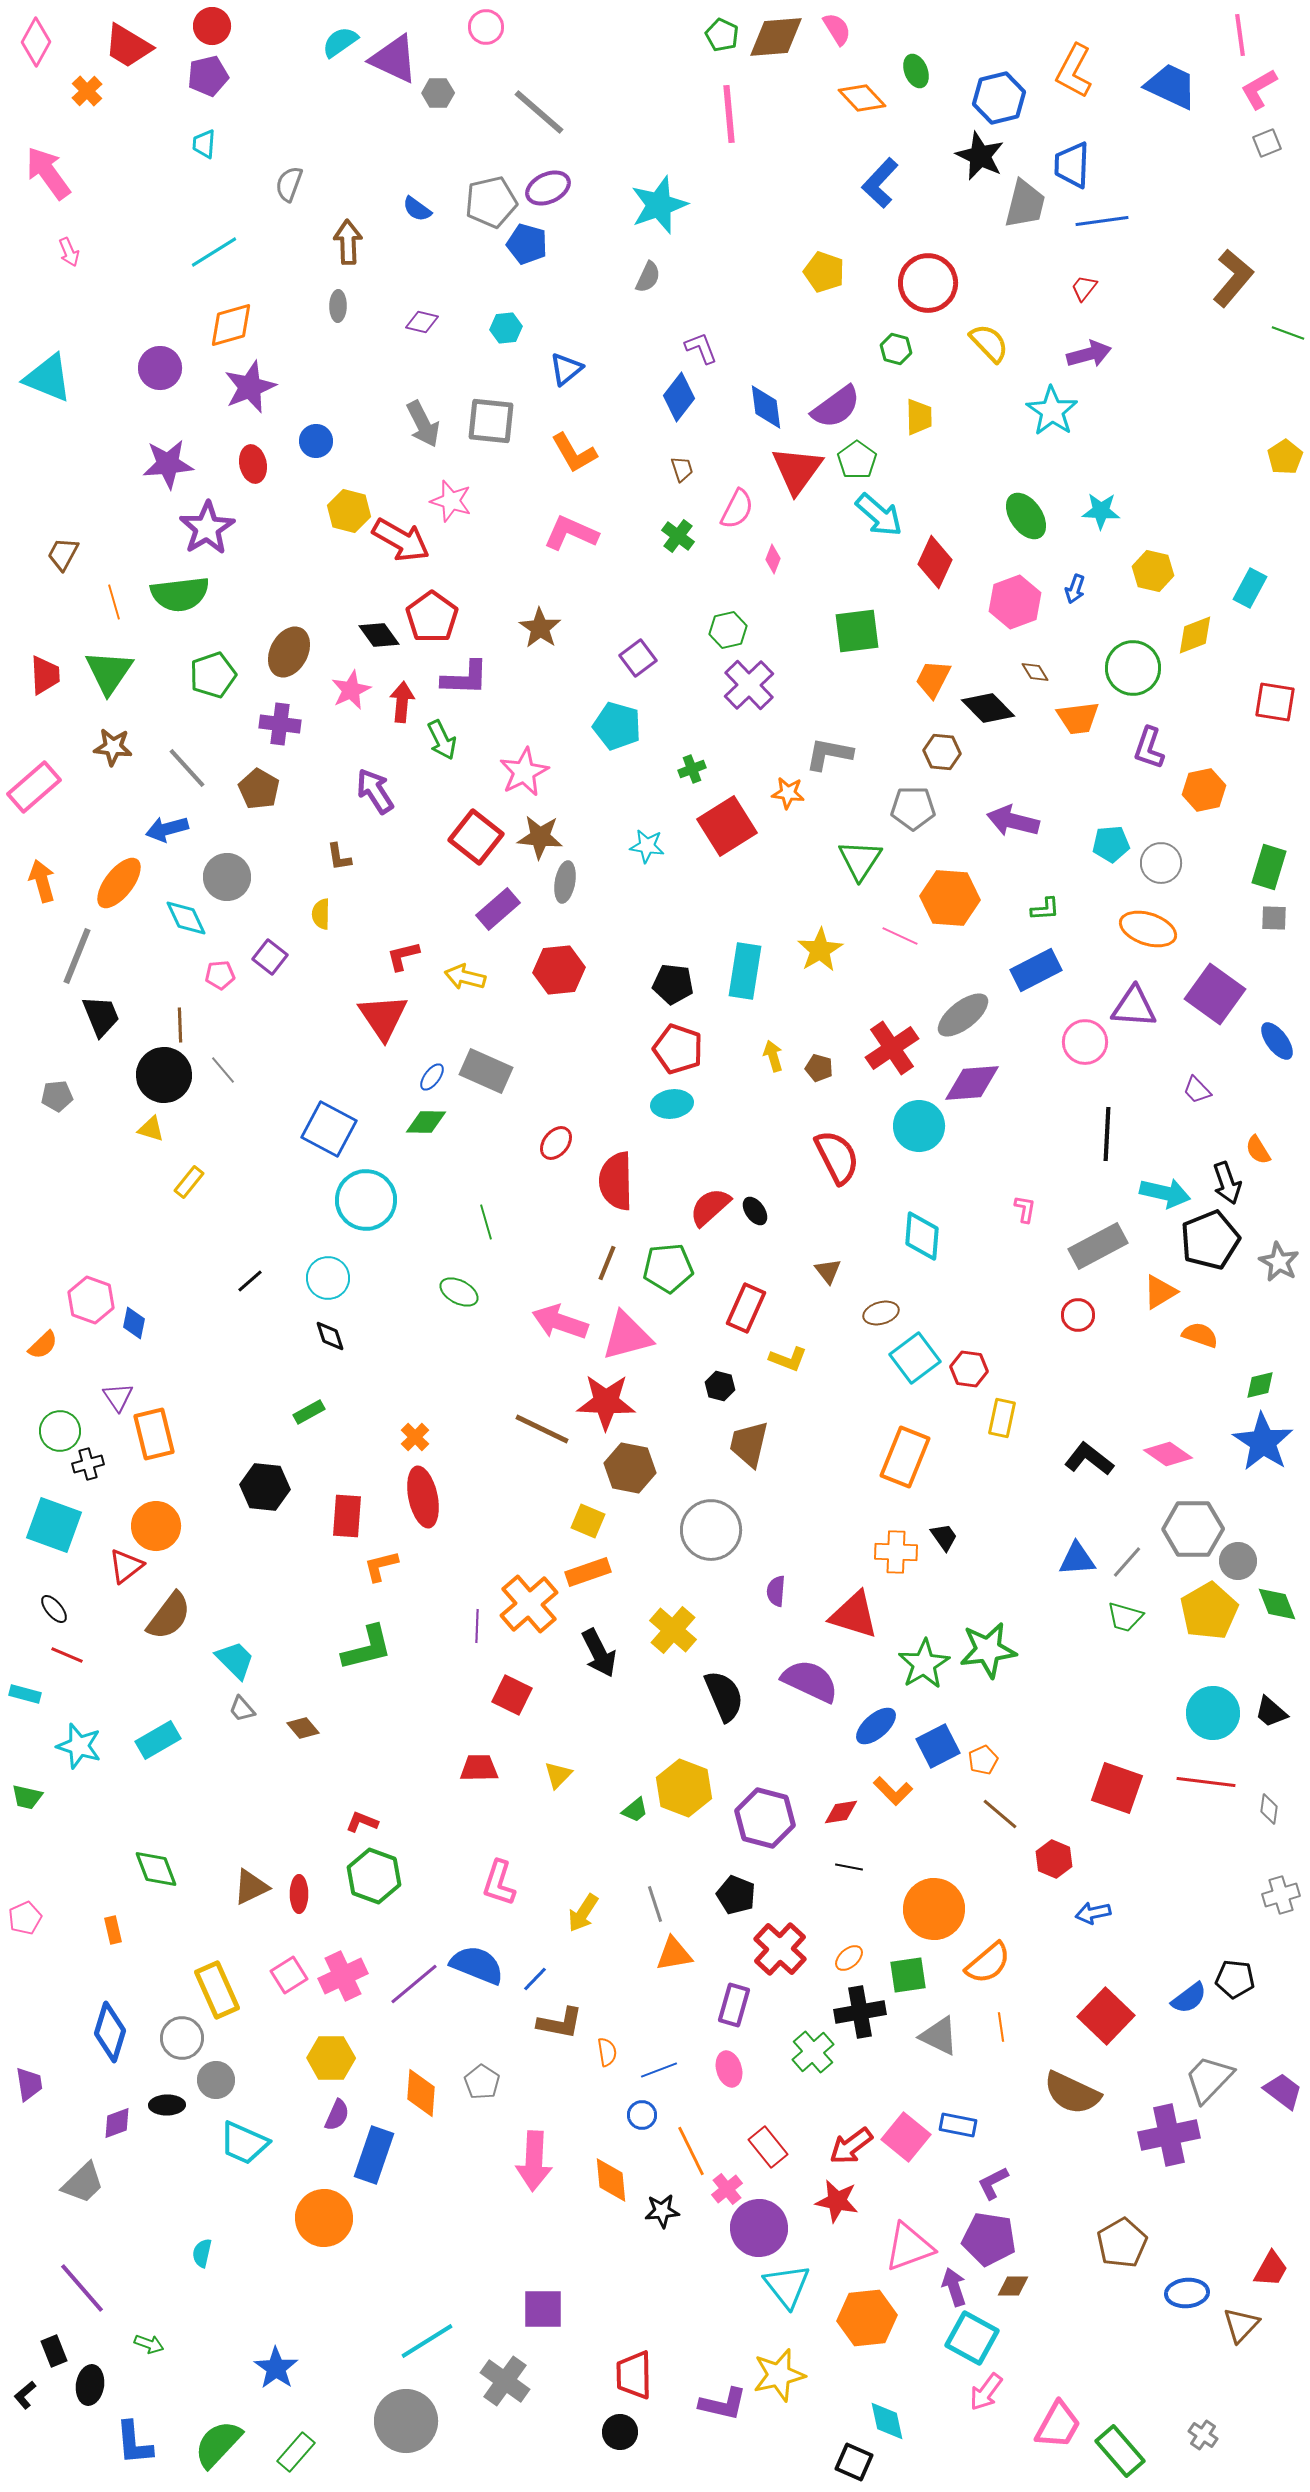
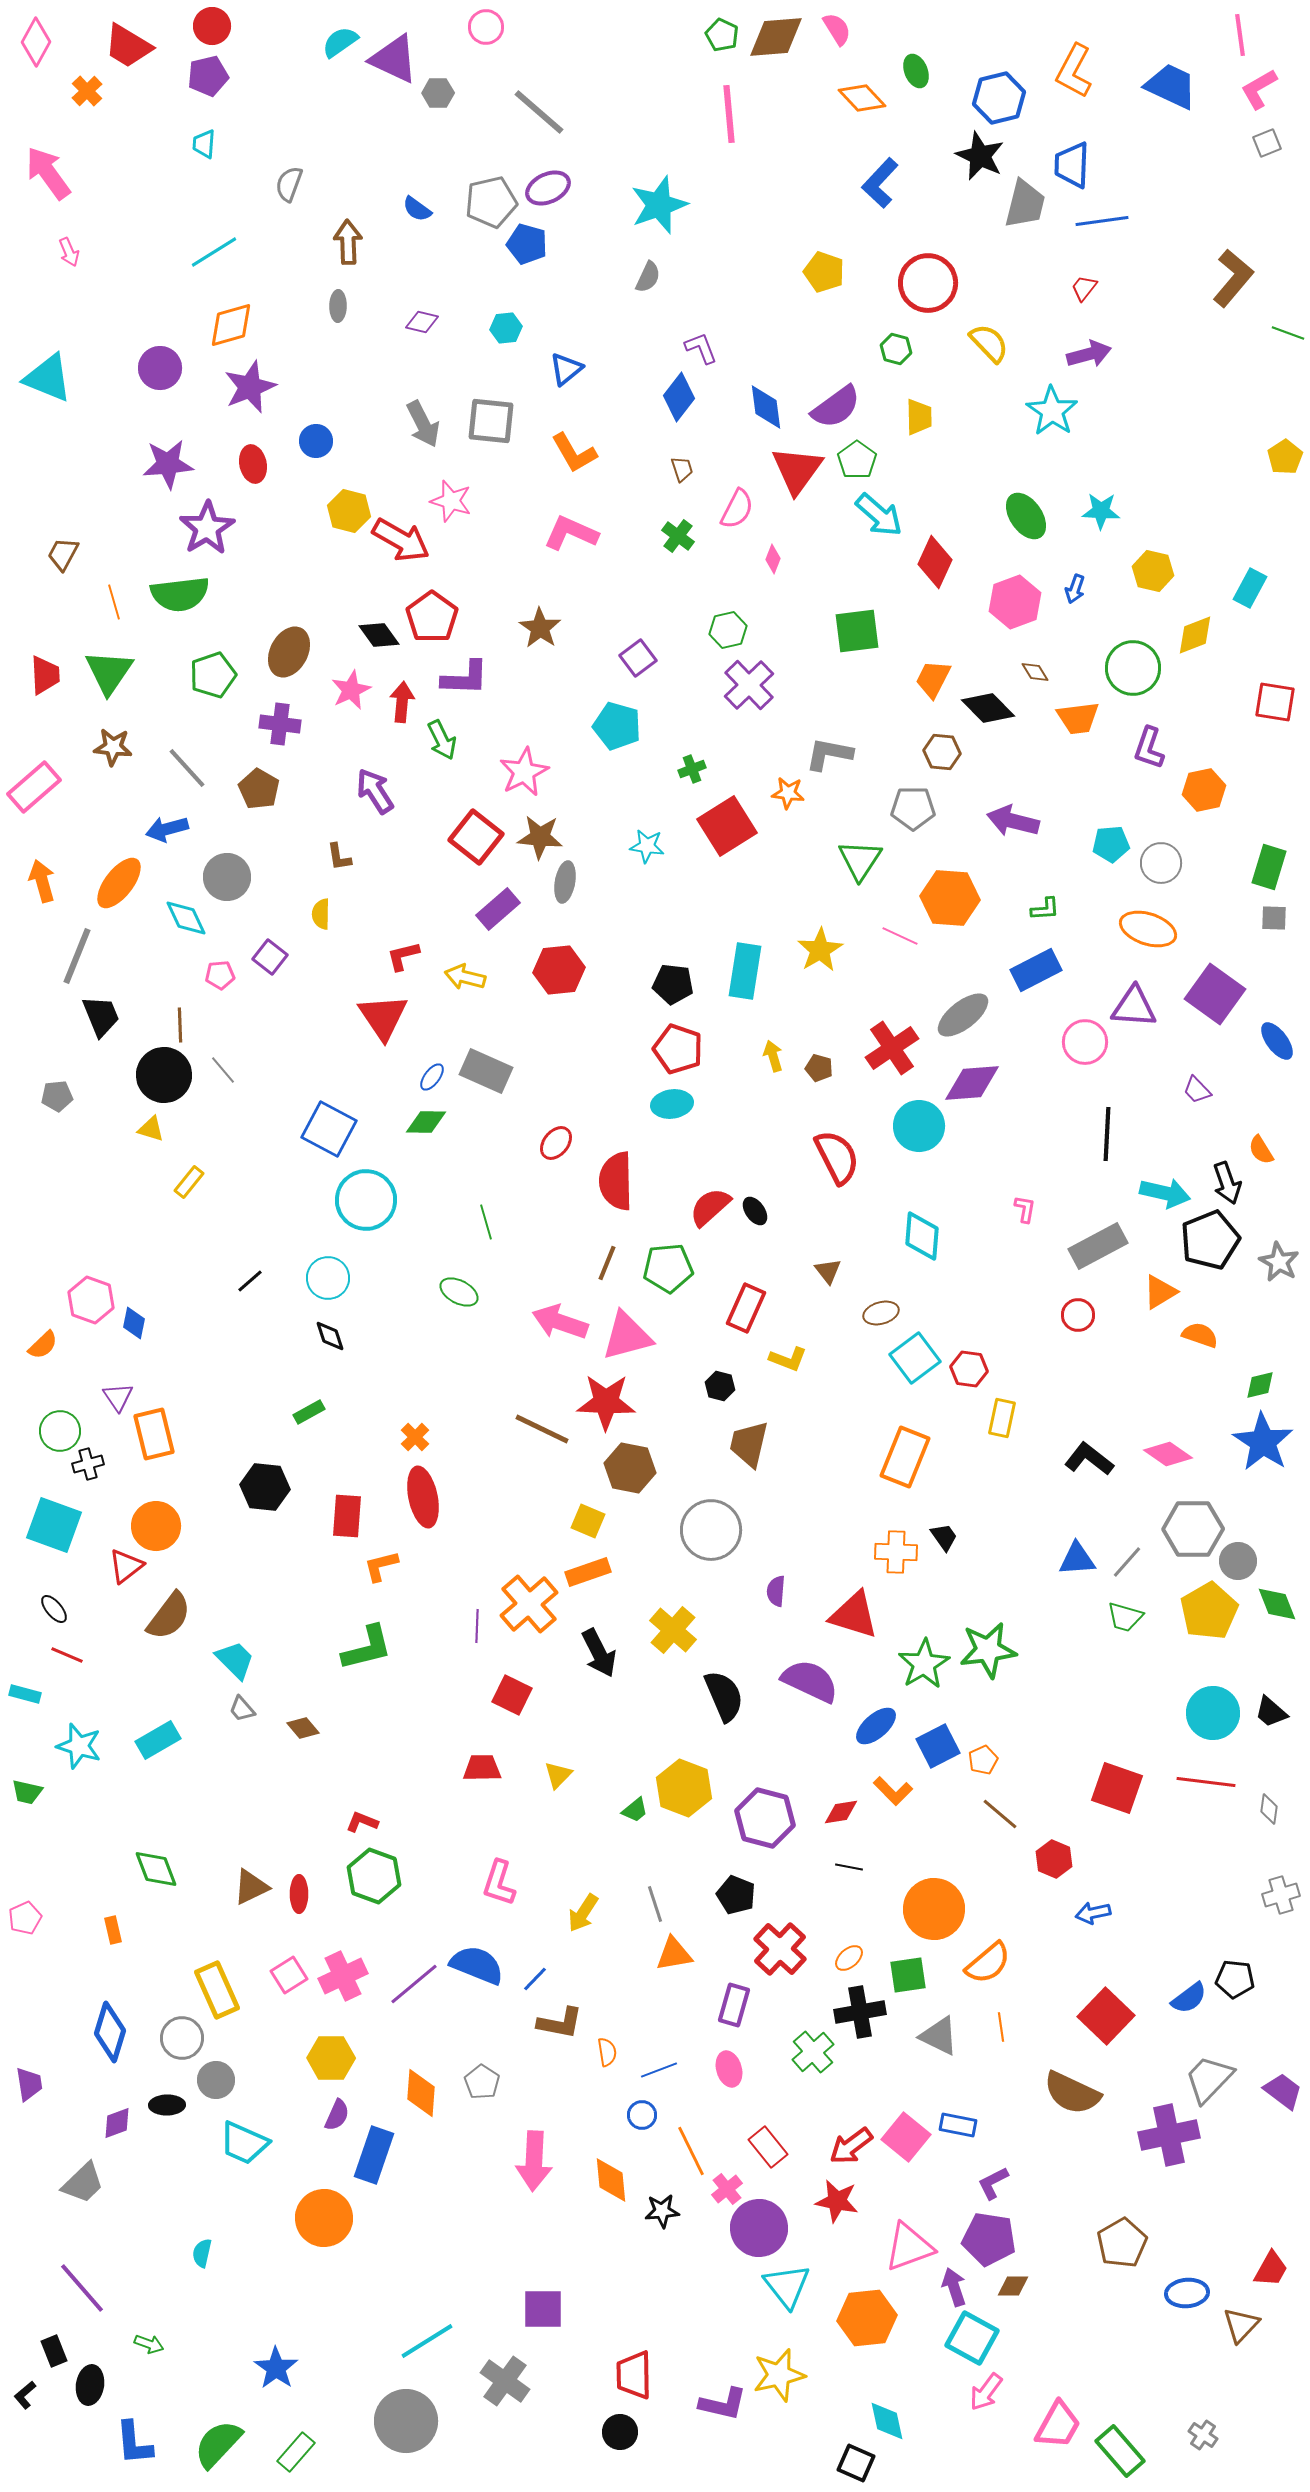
orange semicircle at (1258, 1150): moved 3 px right
red trapezoid at (479, 1768): moved 3 px right
green trapezoid at (27, 1797): moved 5 px up
black square at (854, 2462): moved 2 px right, 1 px down
